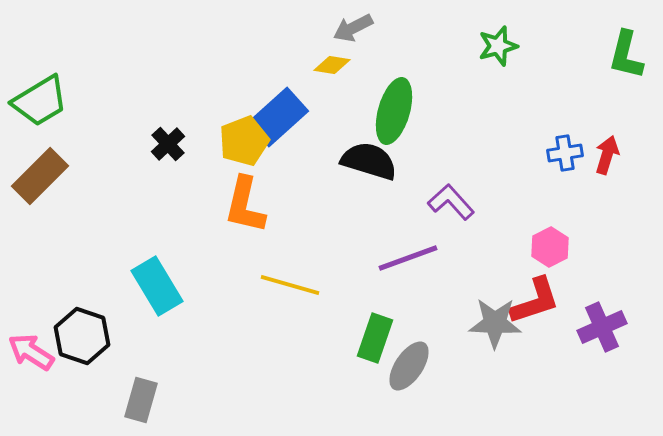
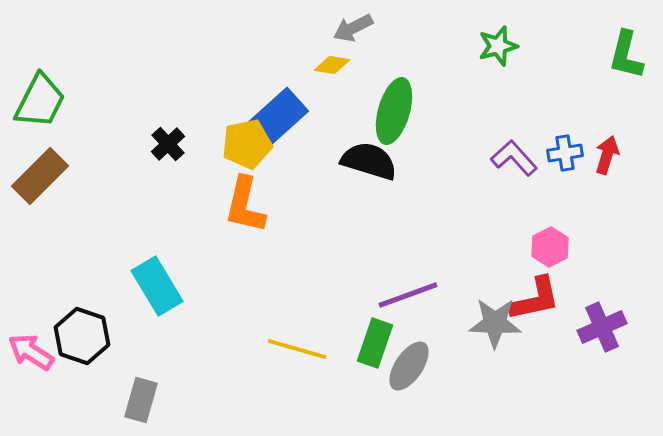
green trapezoid: rotated 32 degrees counterclockwise
yellow pentagon: moved 3 px right, 3 px down; rotated 9 degrees clockwise
purple L-shape: moved 63 px right, 44 px up
purple line: moved 37 px down
yellow line: moved 7 px right, 64 px down
red L-shape: moved 2 px up; rotated 6 degrees clockwise
green rectangle: moved 5 px down
